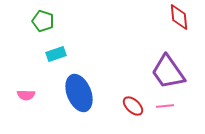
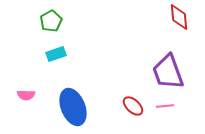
green pentagon: moved 8 px right; rotated 25 degrees clockwise
purple trapezoid: rotated 15 degrees clockwise
blue ellipse: moved 6 px left, 14 px down
